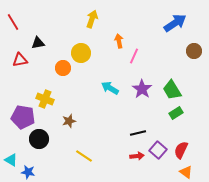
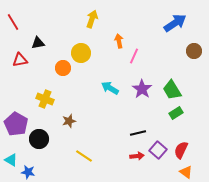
purple pentagon: moved 7 px left, 7 px down; rotated 20 degrees clockwise
